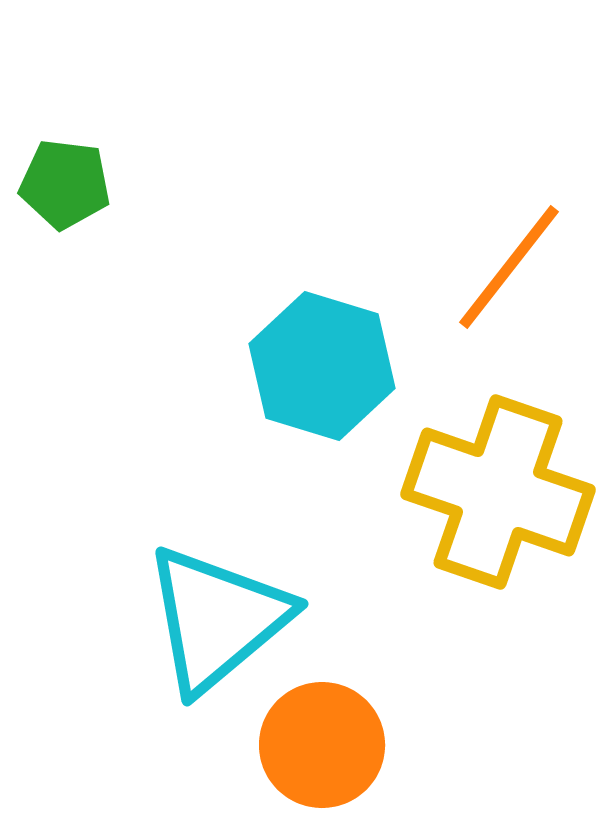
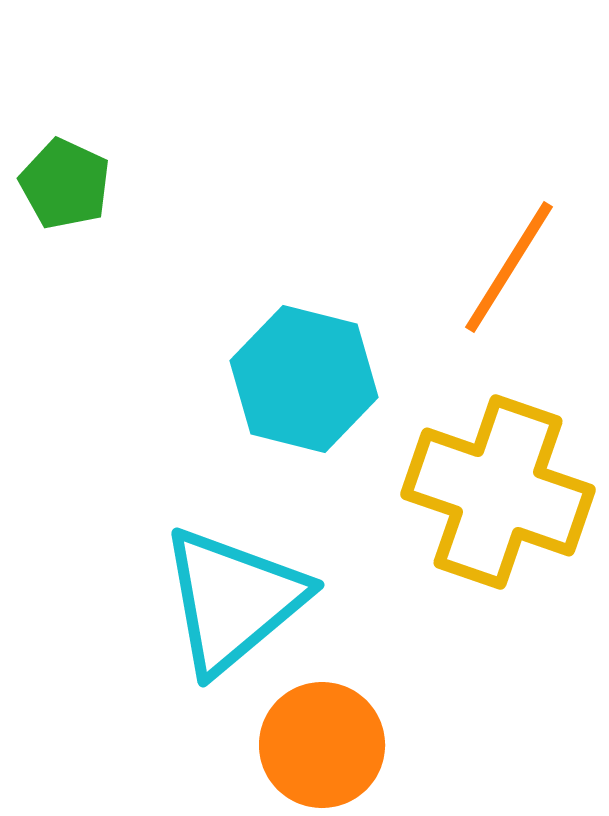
green pentagon: rotated 18 degrees clockwise
orange line: rotated 6 degrees counterclockwise
cyan hexagon: moved 18 px left, 13 px down; rotated 3 degrees counterclockwise
cyan triangle: moved 16 px right, 19 px up
